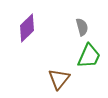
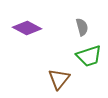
purple diamond: rotated 72 degrees clockwise
green trapezoid: rotated 48 degrees clockwise
